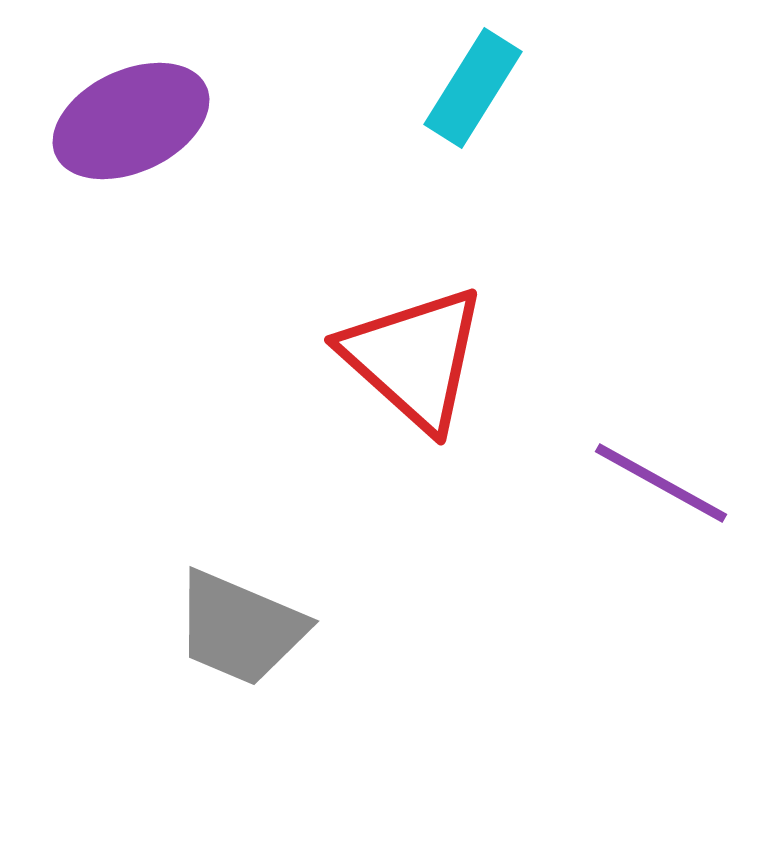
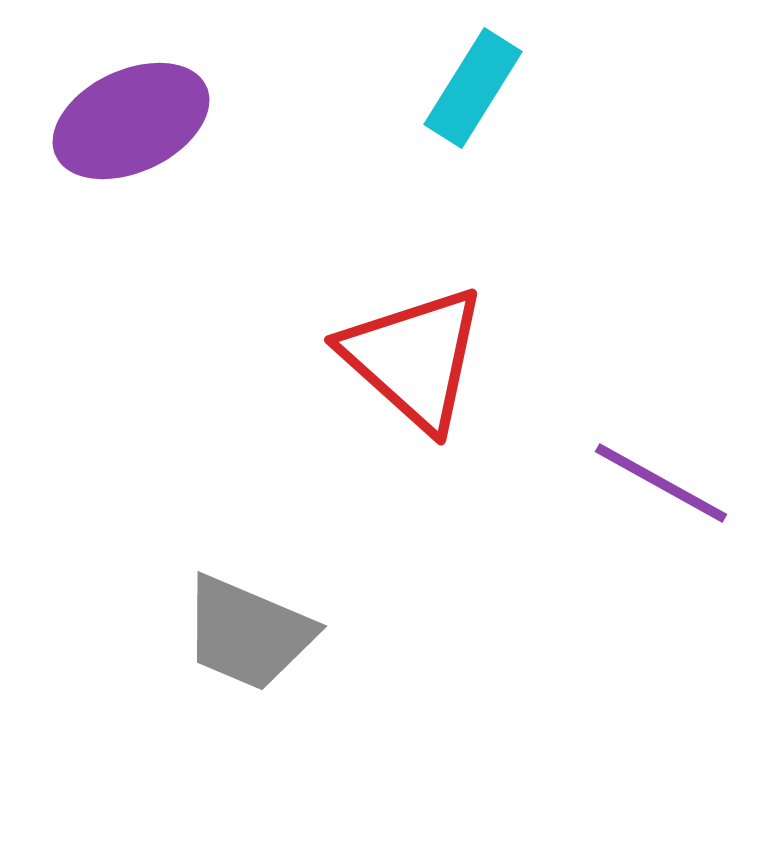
gray trapezoid: moved 8 px right, 5 px down
